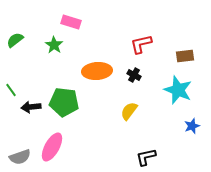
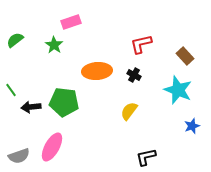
pink rectangle: rotated 36 degrees counterclockwise
brown rectangle: rotated 54 degrees clockwise
gray semicircle: moved 1 px left, 1 px up
